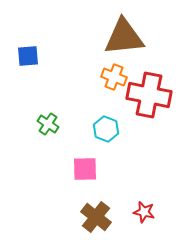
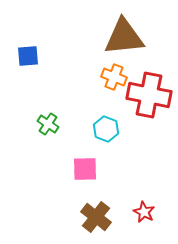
red star: rotated 15 degrees clockwise
